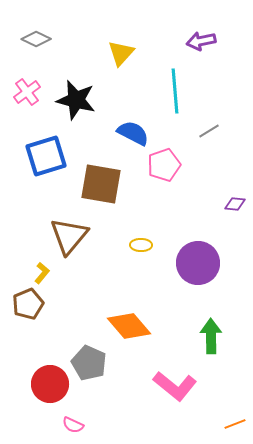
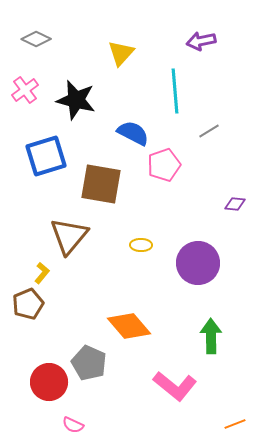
pink cross: moved 2 px left, 2 px up
red circle: moved 1 px left, 2 px up
